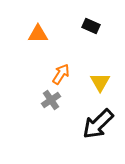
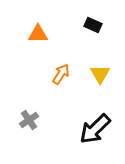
black rectangle: moved 2 px right, 1 px up
yellow triangle: moved 8 px up
gray cross: moved 22 px left, 20 px down
black arrow: moved 3 px left, 5 px down
